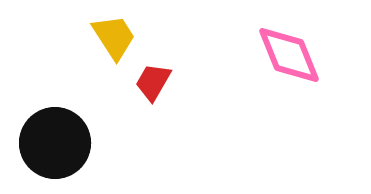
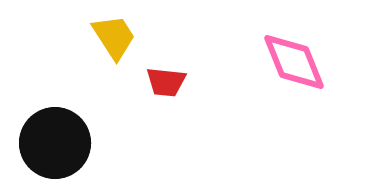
pink diamond: moved 5 px right, 7 px down
red trapezoid: moved 13 px right; rotated 114 degrees counterclockwise
